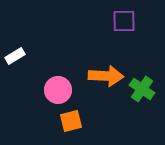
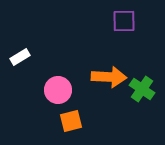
white rectangle: moved 5 px right, 1 px down
orange arrow: moved 3 px right, 1 px down
